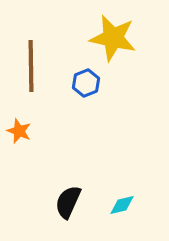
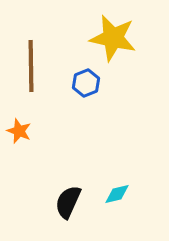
cyan diamond: moved 5 px left, 11 px up
